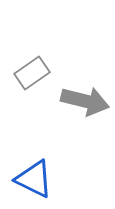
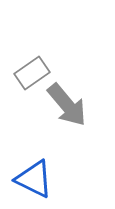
gray arrow: moved 18 px left, 4 px down; rotated 36 degrees clockwise
